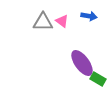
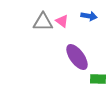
purple ellipse: moved 5 px left, 6 px up
green rectangle: rotated 28 degrees counterclockwise
